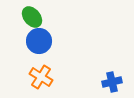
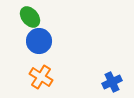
green ellipse: moved 2 px left
blue cross: rotated 12 degrees counterclockwise
